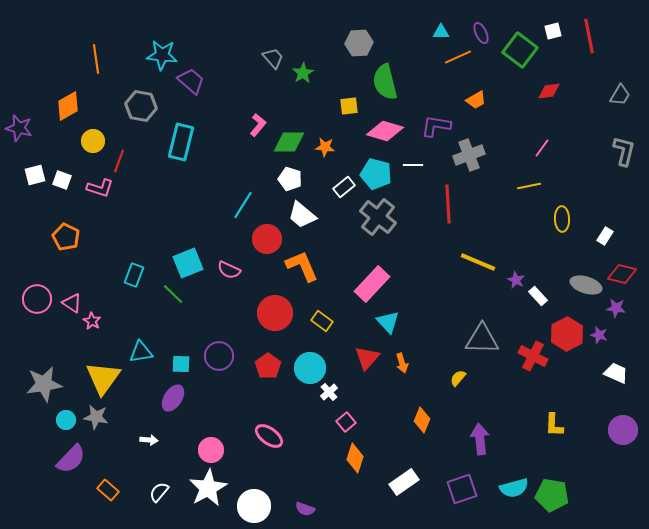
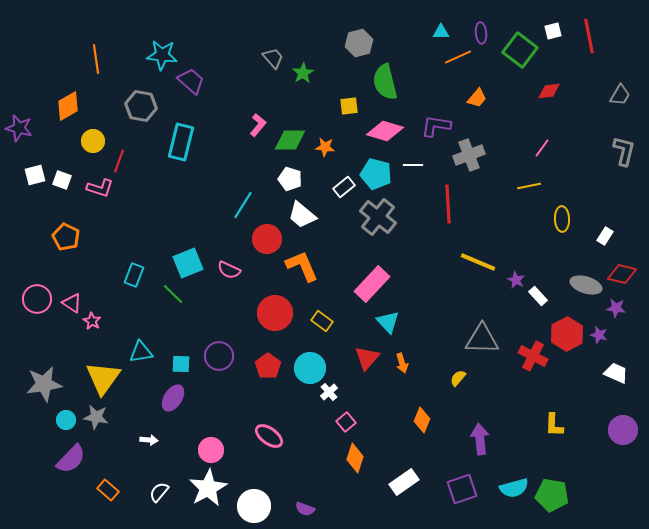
purple ellipse at (481, 33): rotated 20 degrees clockwise
gray hexagon at (359, 43): rotated 12 degrees counterclockwise
orange trapezoid at (476, 100): moved 1 px right, 2 px up; rotated 20 degrees counterclockwise
green diamond at (289, 142): moved 1 px right, 2 px up
